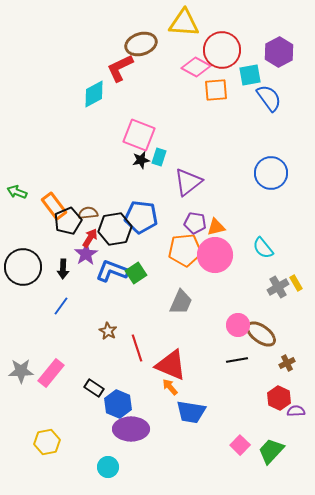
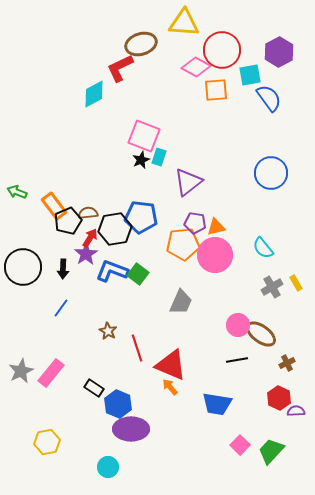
pink square at (139, 135): moved 5 px right, 1 px down
black star at (141, 160): rotated 12 degrees counterclockwise
orange pentagon at (185, 250): moved 2 px left, 6 px up
green square at (136, 273): moved 2 px right, 1 px down; rotated 20 degrees counterclockwise
gray cross at (278, 287): moved 6 px left
blue line at (61, 306): moved 2 px down
gray star at (21, 371): rotated 25 degrees counterclockwise
blue trapezoid at (191, 412): moved 26 px right, 8 px up
